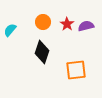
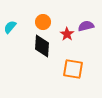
red star: moved 10 px down
cyan semicircle: moved 3 px up
black diamond: moved 6 px up; rotated 15 degrees counterclockwise
orange square: moved 3 px left, 1 px up; rotated 15 degrees clockwise
